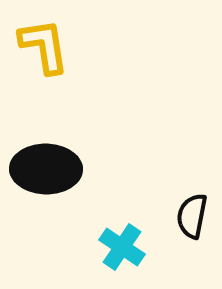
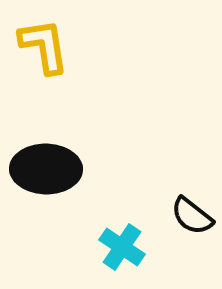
black semicircle: rotated 63 degrees counterclockwise
